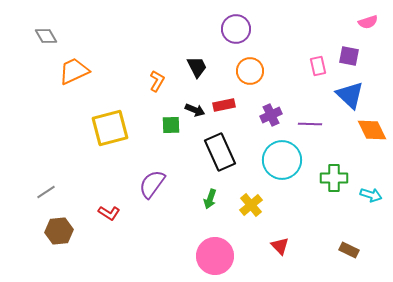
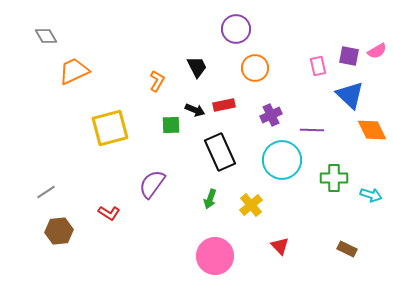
pink semicircle: moved 9 px right, 29 px down; rotated 12 degrees counterclockwise
orange circle: moved 5 px right, 3 px up
purple line: moved 2 px right, 6 px down
brown rectangle: moved 2 px left, 1 px up
